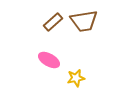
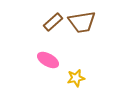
brown trapezoid: moved 2 px left, 1 px down
pink ellipse: moved 1 px left
